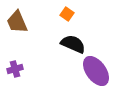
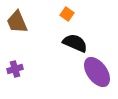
black semicircle: moved 2 px right, 1 px up
purple ellipse: moved 1 px right, 1 px down
